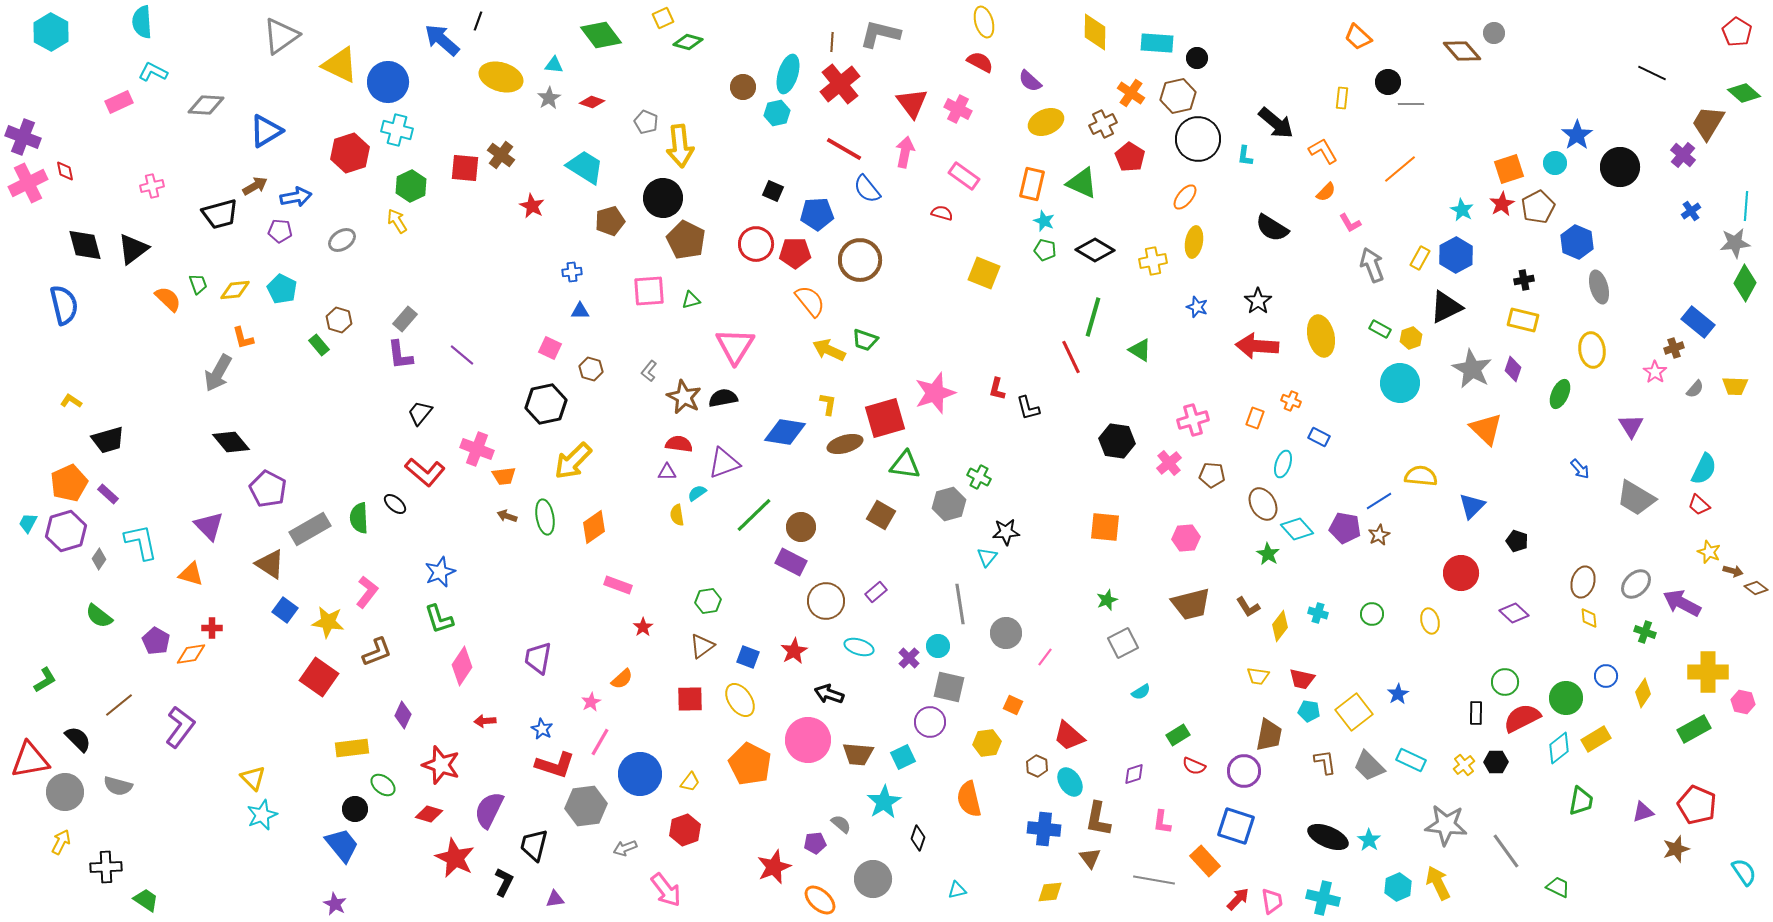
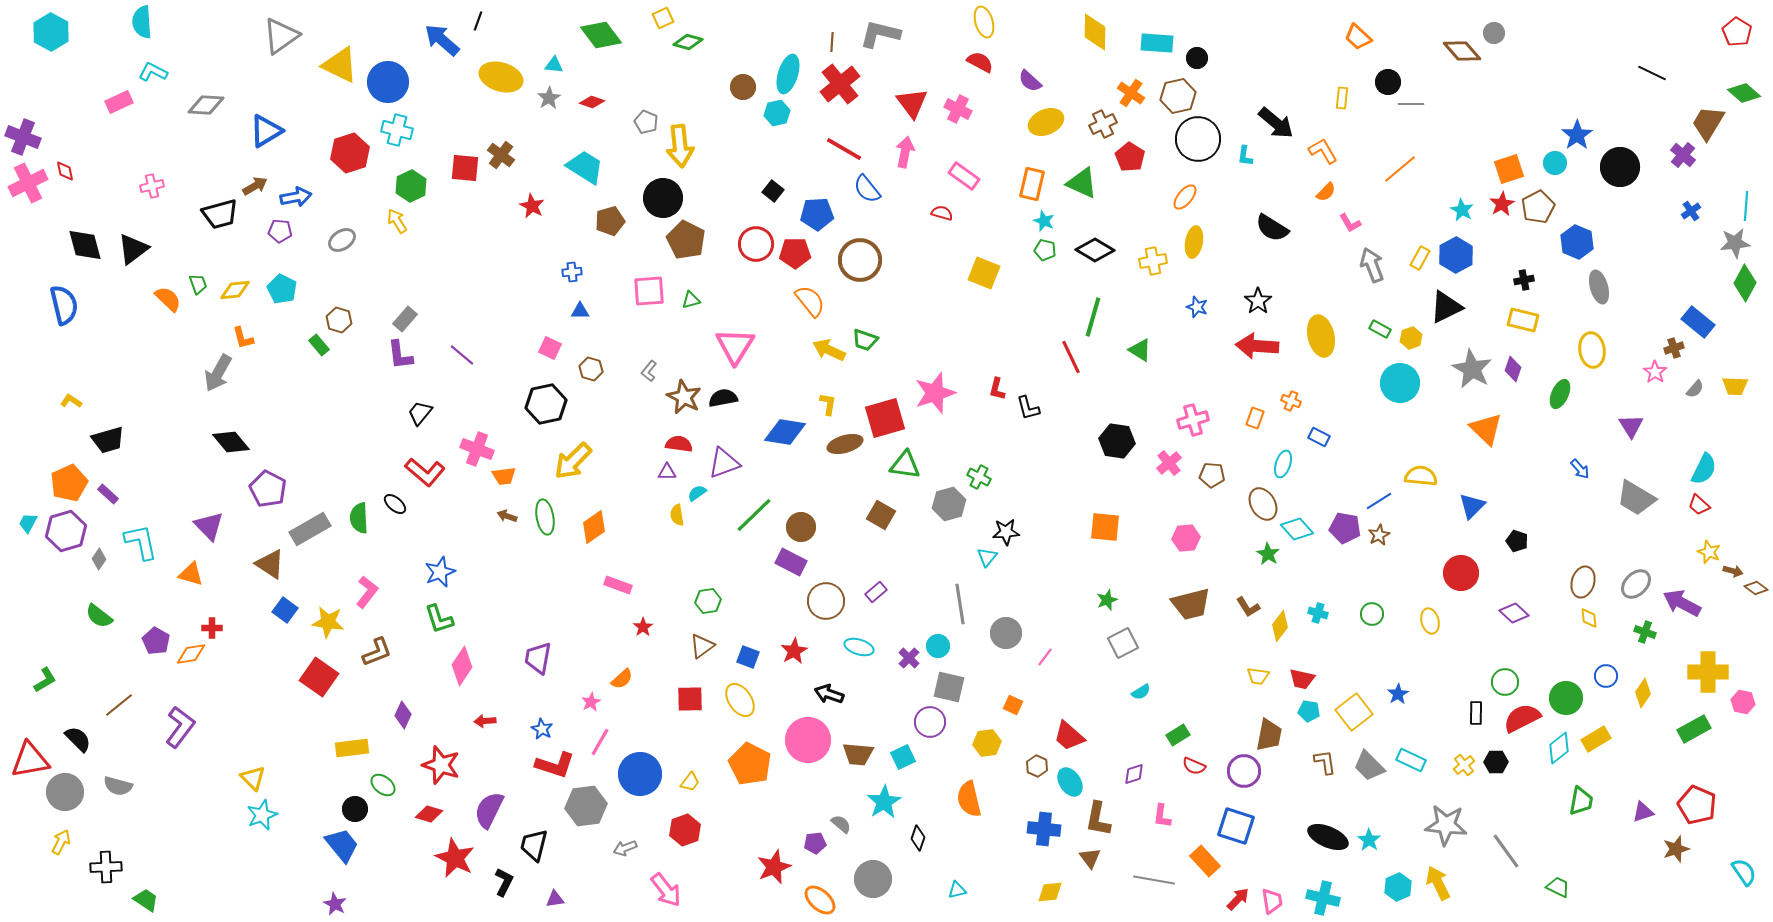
black square at (773, 191): rotated 15 degrees clockwise
pink L-shape at (1162, 822): moved 6 px up
